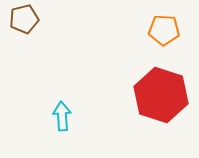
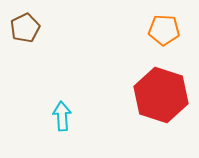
brown pentagon: moved 1 px right, 9 px down; rotated 12 degrees counterclockwise
